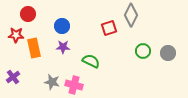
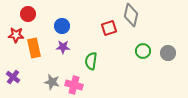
gray diamond: rotated 15 degrees counterclockwise
green semicircle: rotated 108 degrees counterclockwise
purple cross: rotated 16 degrees counterclockwise
